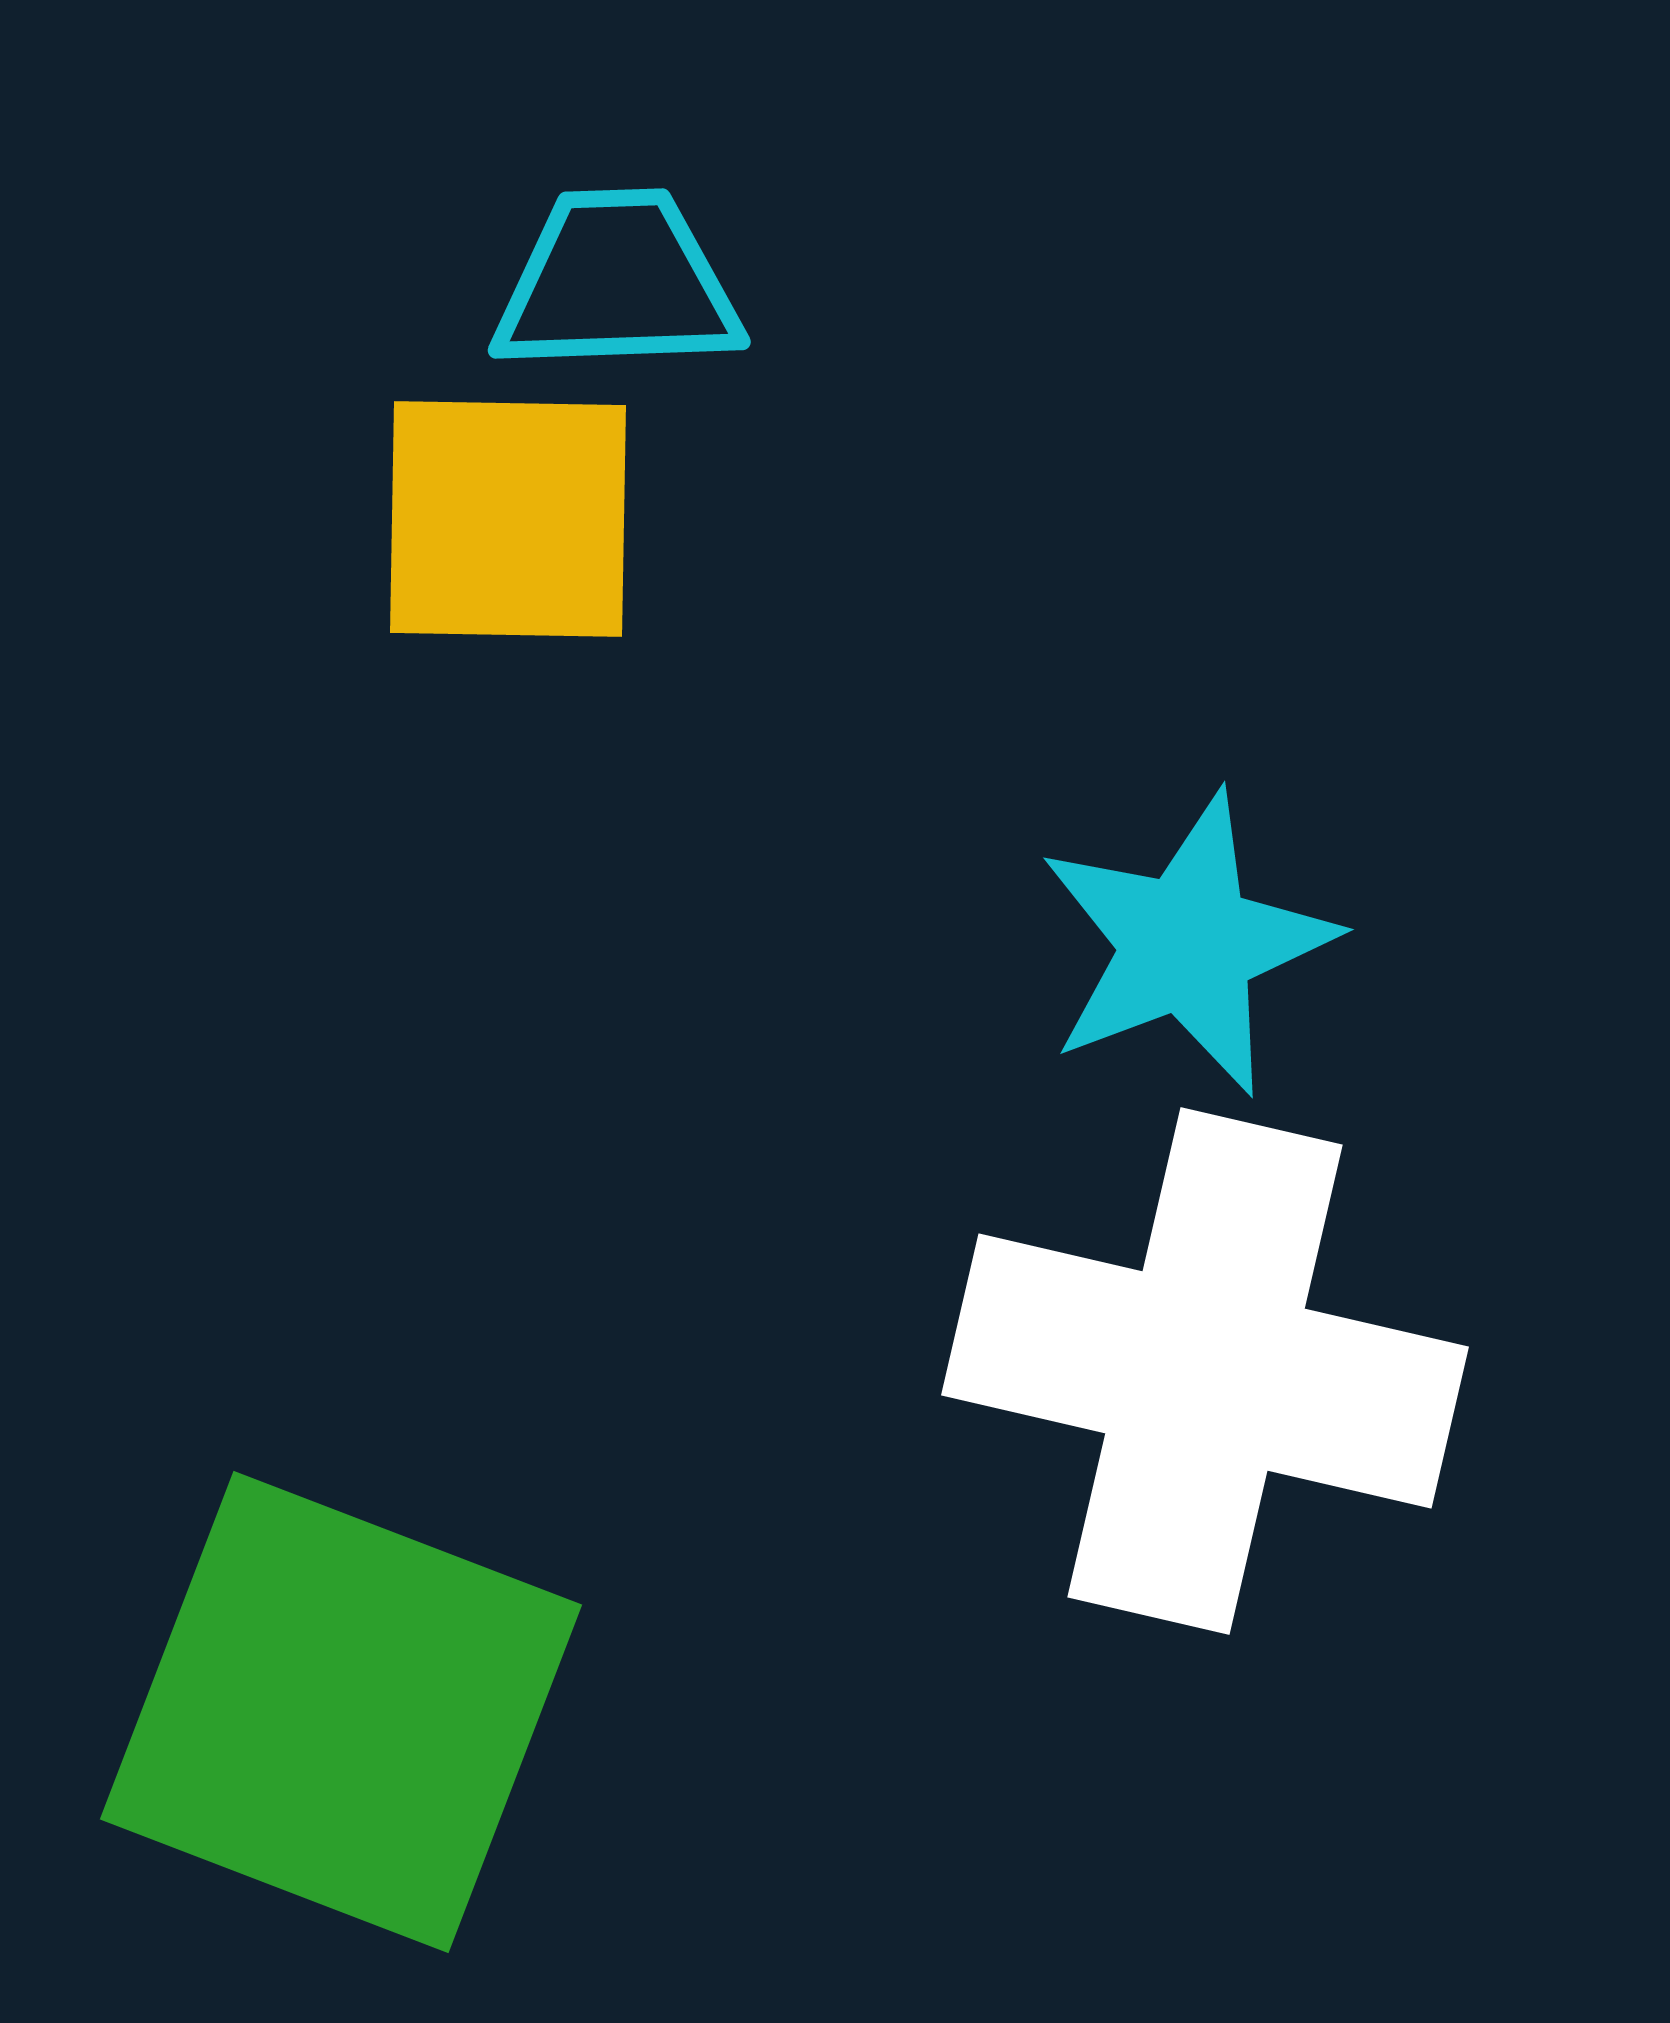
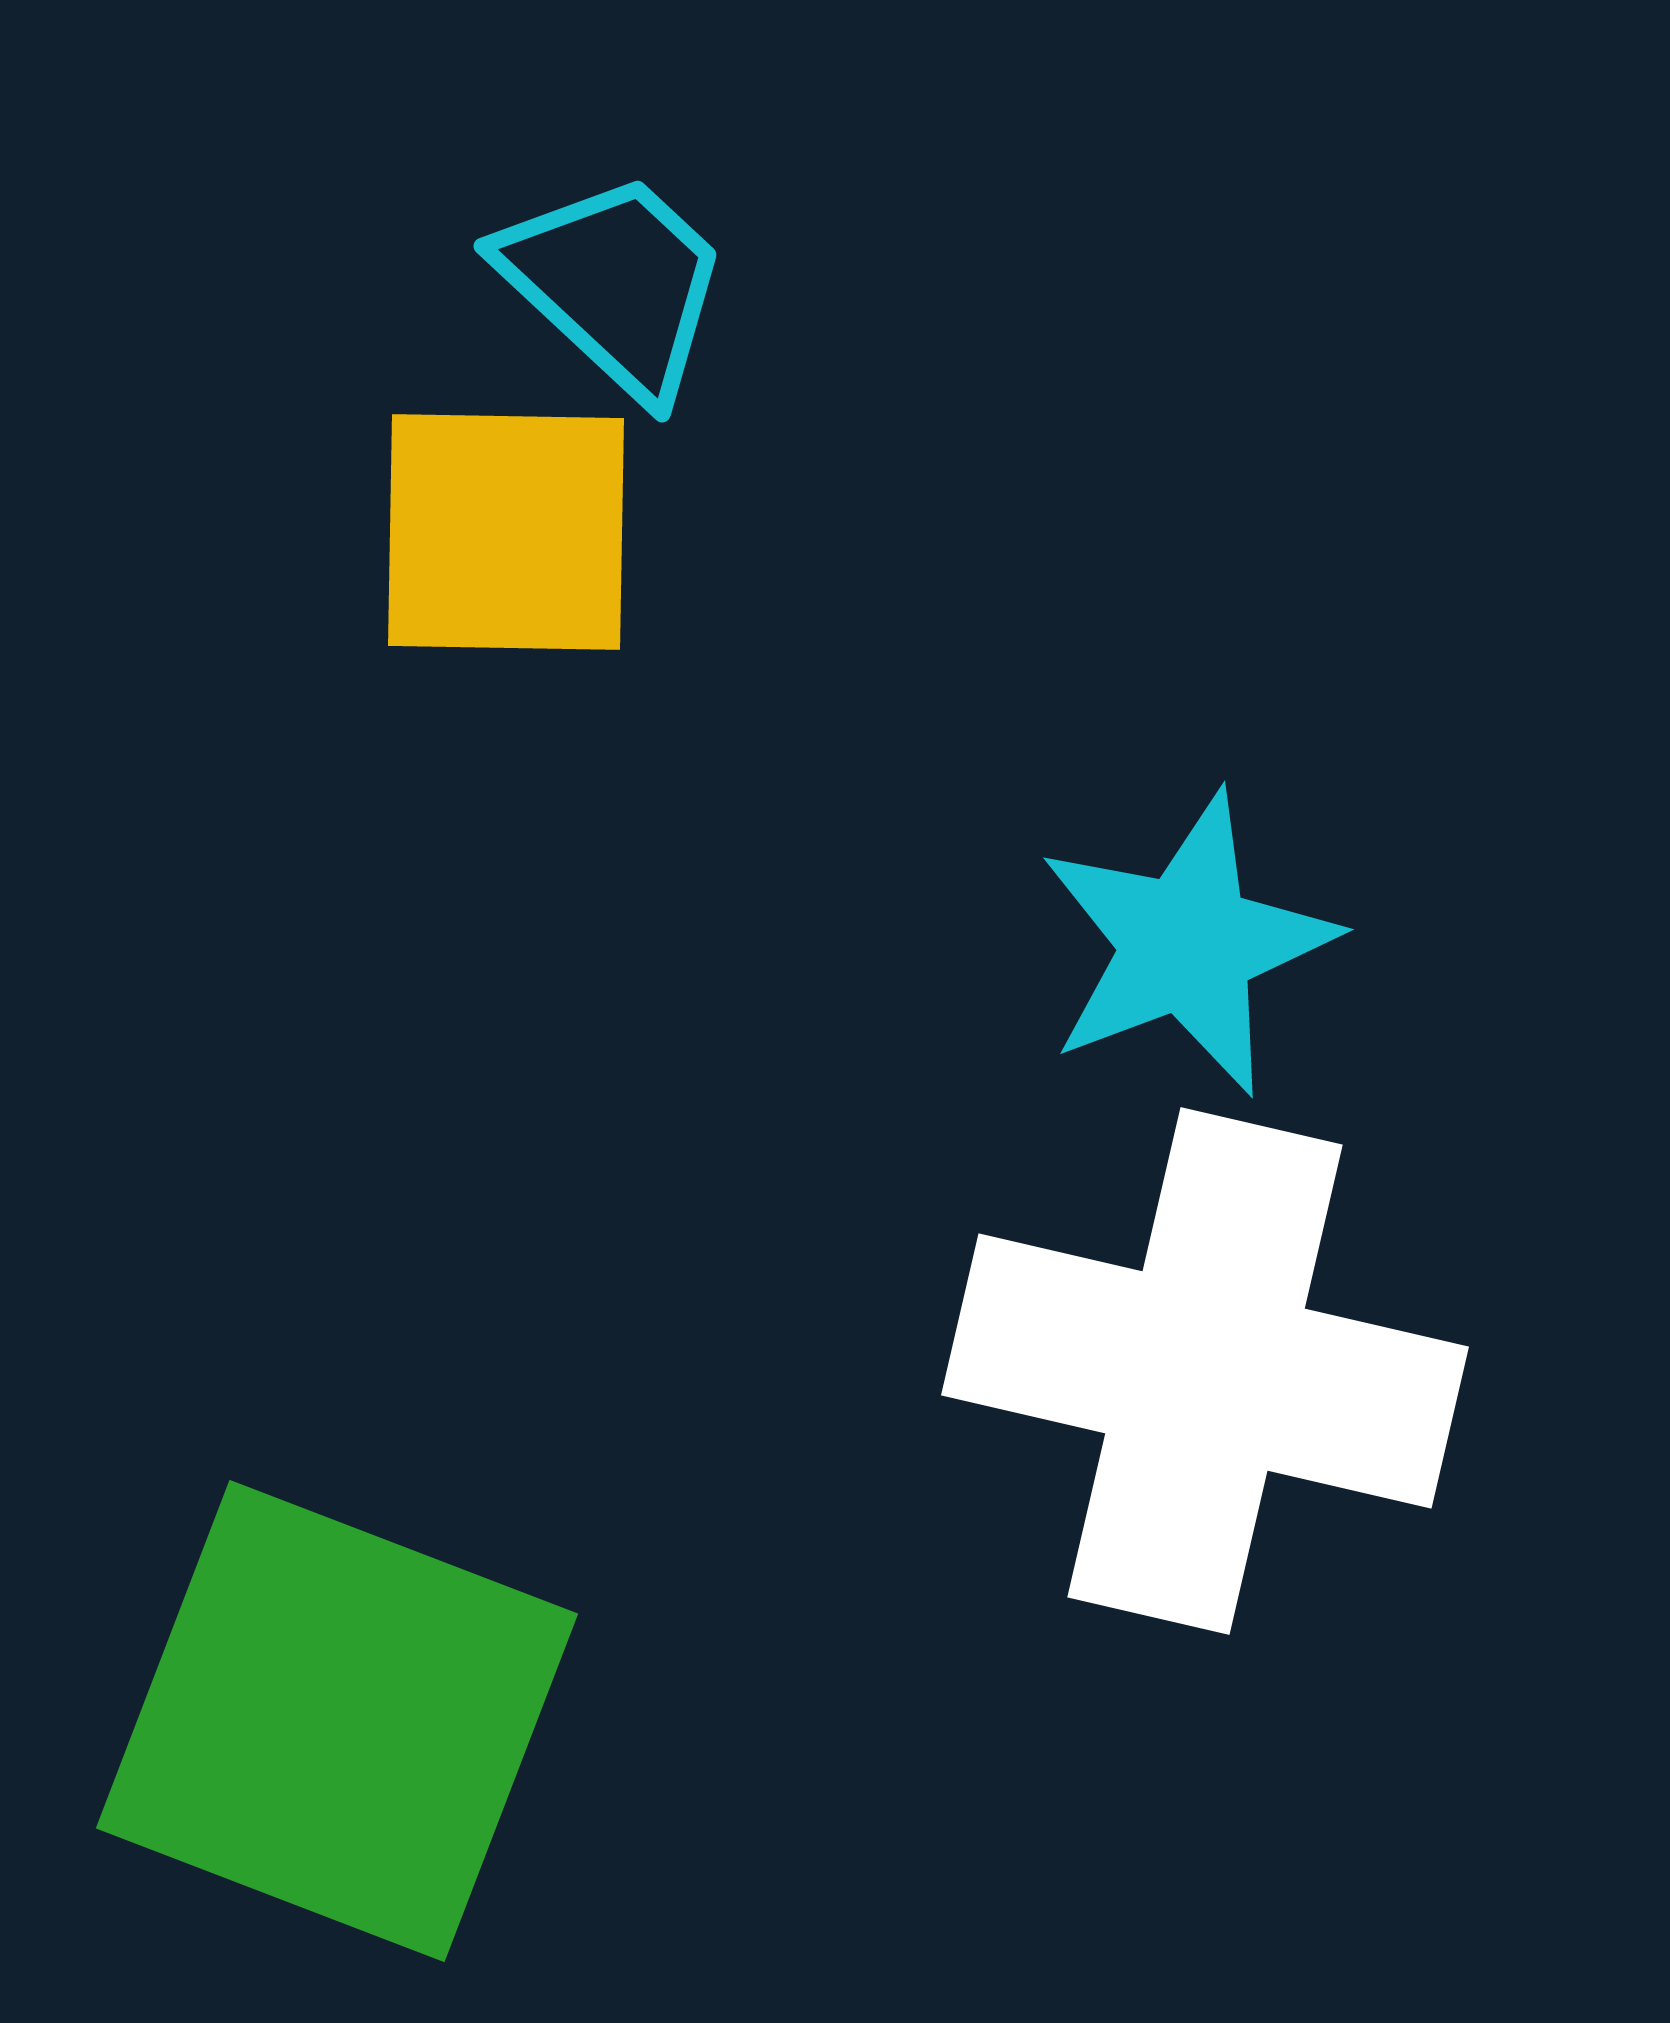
cyan trapezoid: moved 2 px left, 1 px down; rotated 45 degrees clockwise
yellow square: moved 2 px left, 13 px down
green square: moved 4 px left, 9 px down
